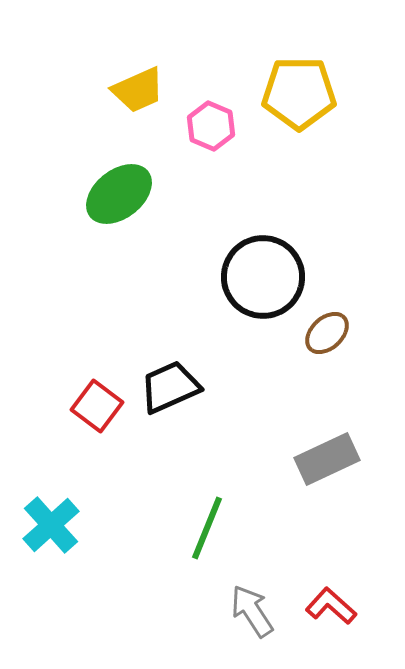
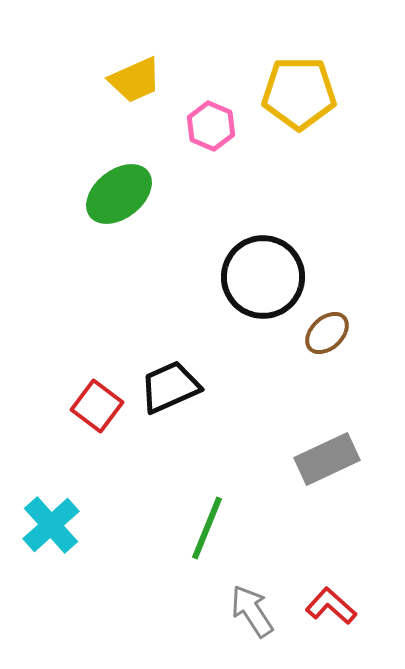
yellow trapezoid: moved 3 px left, 10 px up
